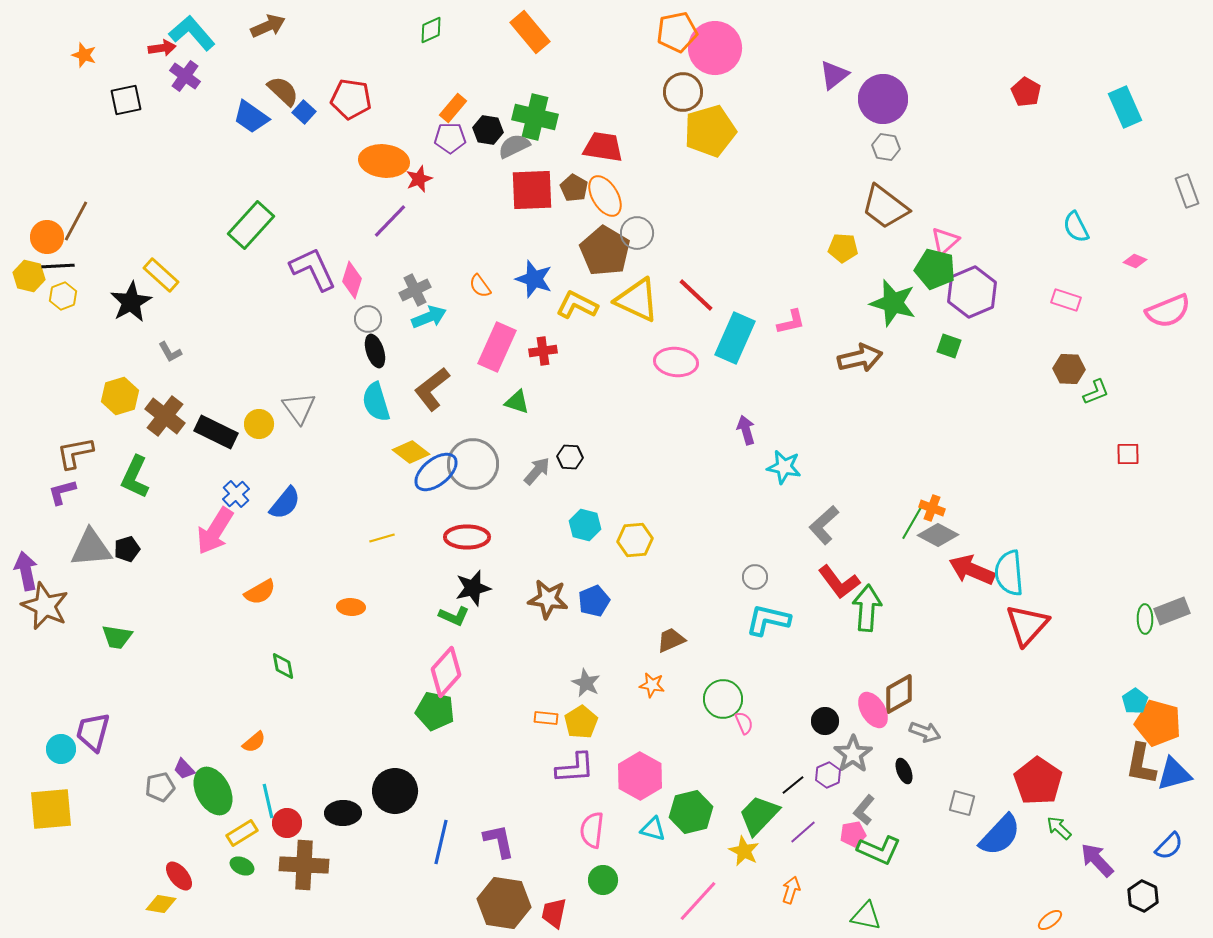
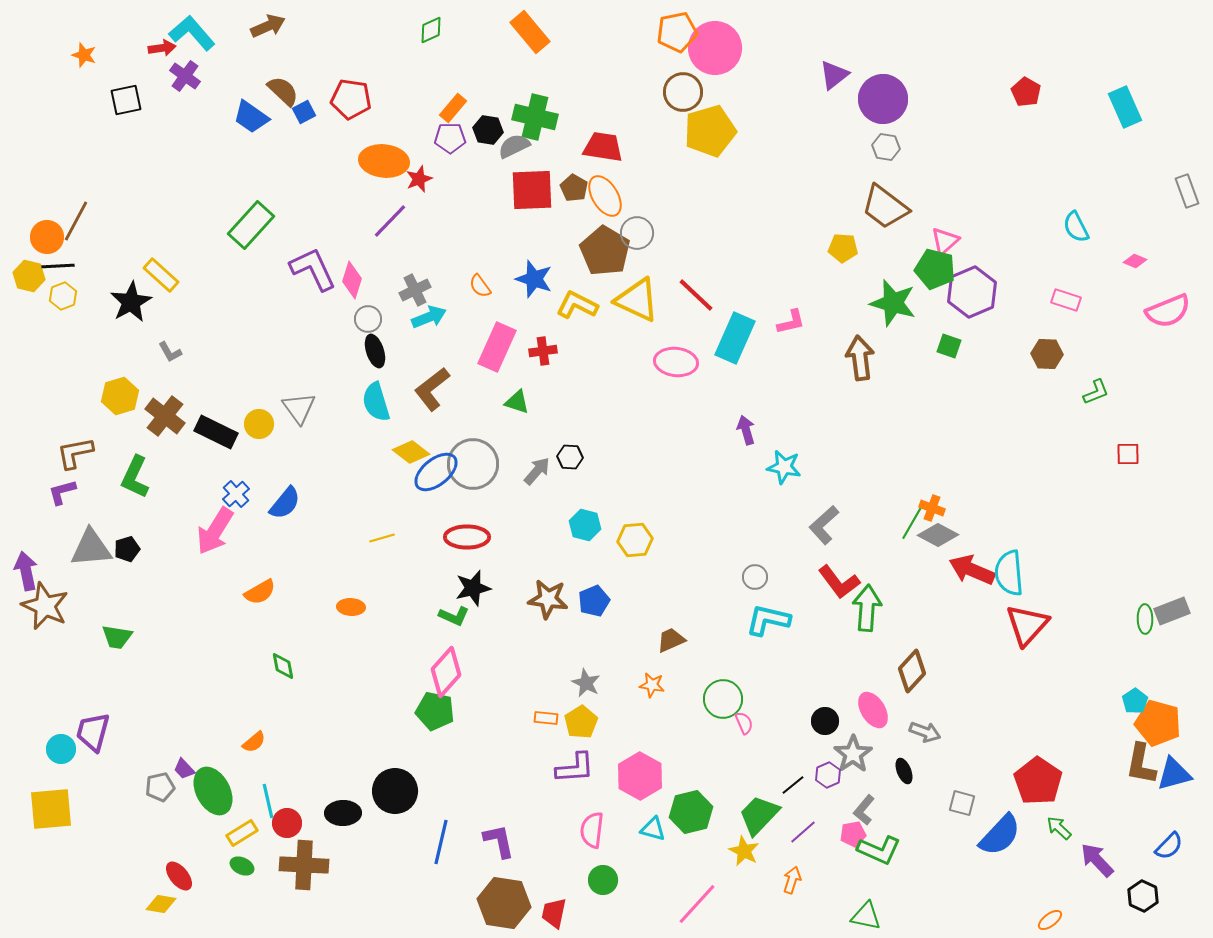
blue square at (304, 112): rotated 20 degrees clockwise
brown arrow at (860, 358): rotated 84 degrees counterclockwise
brown hexagon at (1069, 369): moved 22 px left, 15 px up
brown diamond at (899, 694): moved 13 px right, 23 px up; rotated 18 degrees counterclockwise
orange arrow at (791, 890): moved 1 px right, 10 px up
pink line at (698, 901): moved 1 px left, 3 px down
